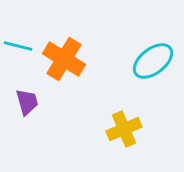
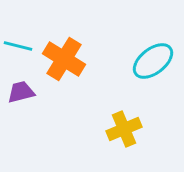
purple trapezoid: moved 6 px left, 10 px up; rotated 88 degrees counterclockwise
